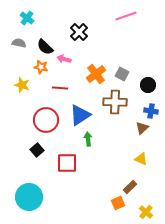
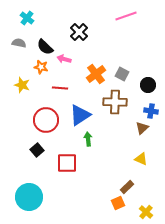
brown rectangle: moved 3 px left
